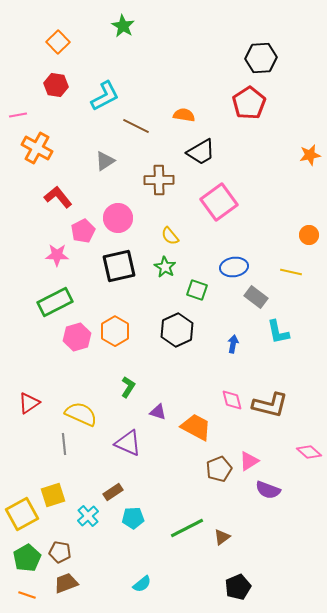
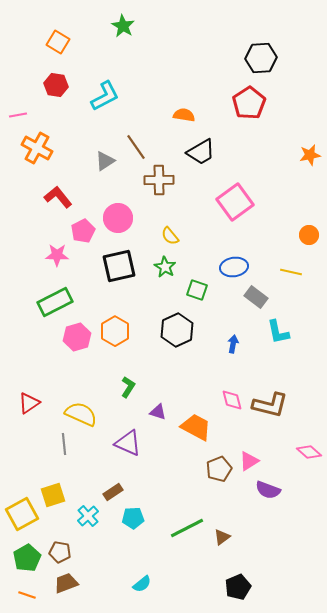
orange square at (58, 42): rotated 15 degrees counterclockwise
brown line at (136, 126): moved 21 px down; rotated 28 degrees clockwise
pink square at (219, 202): moved 16 px right
